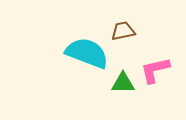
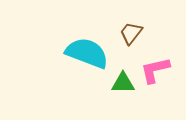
brown trapezoid: moved 8 px right, 2 px down; rotated 40 degrees counterclockwise
